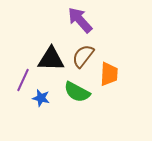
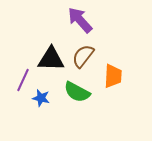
orange trapezoid: moved 4 px right, 2 px down
